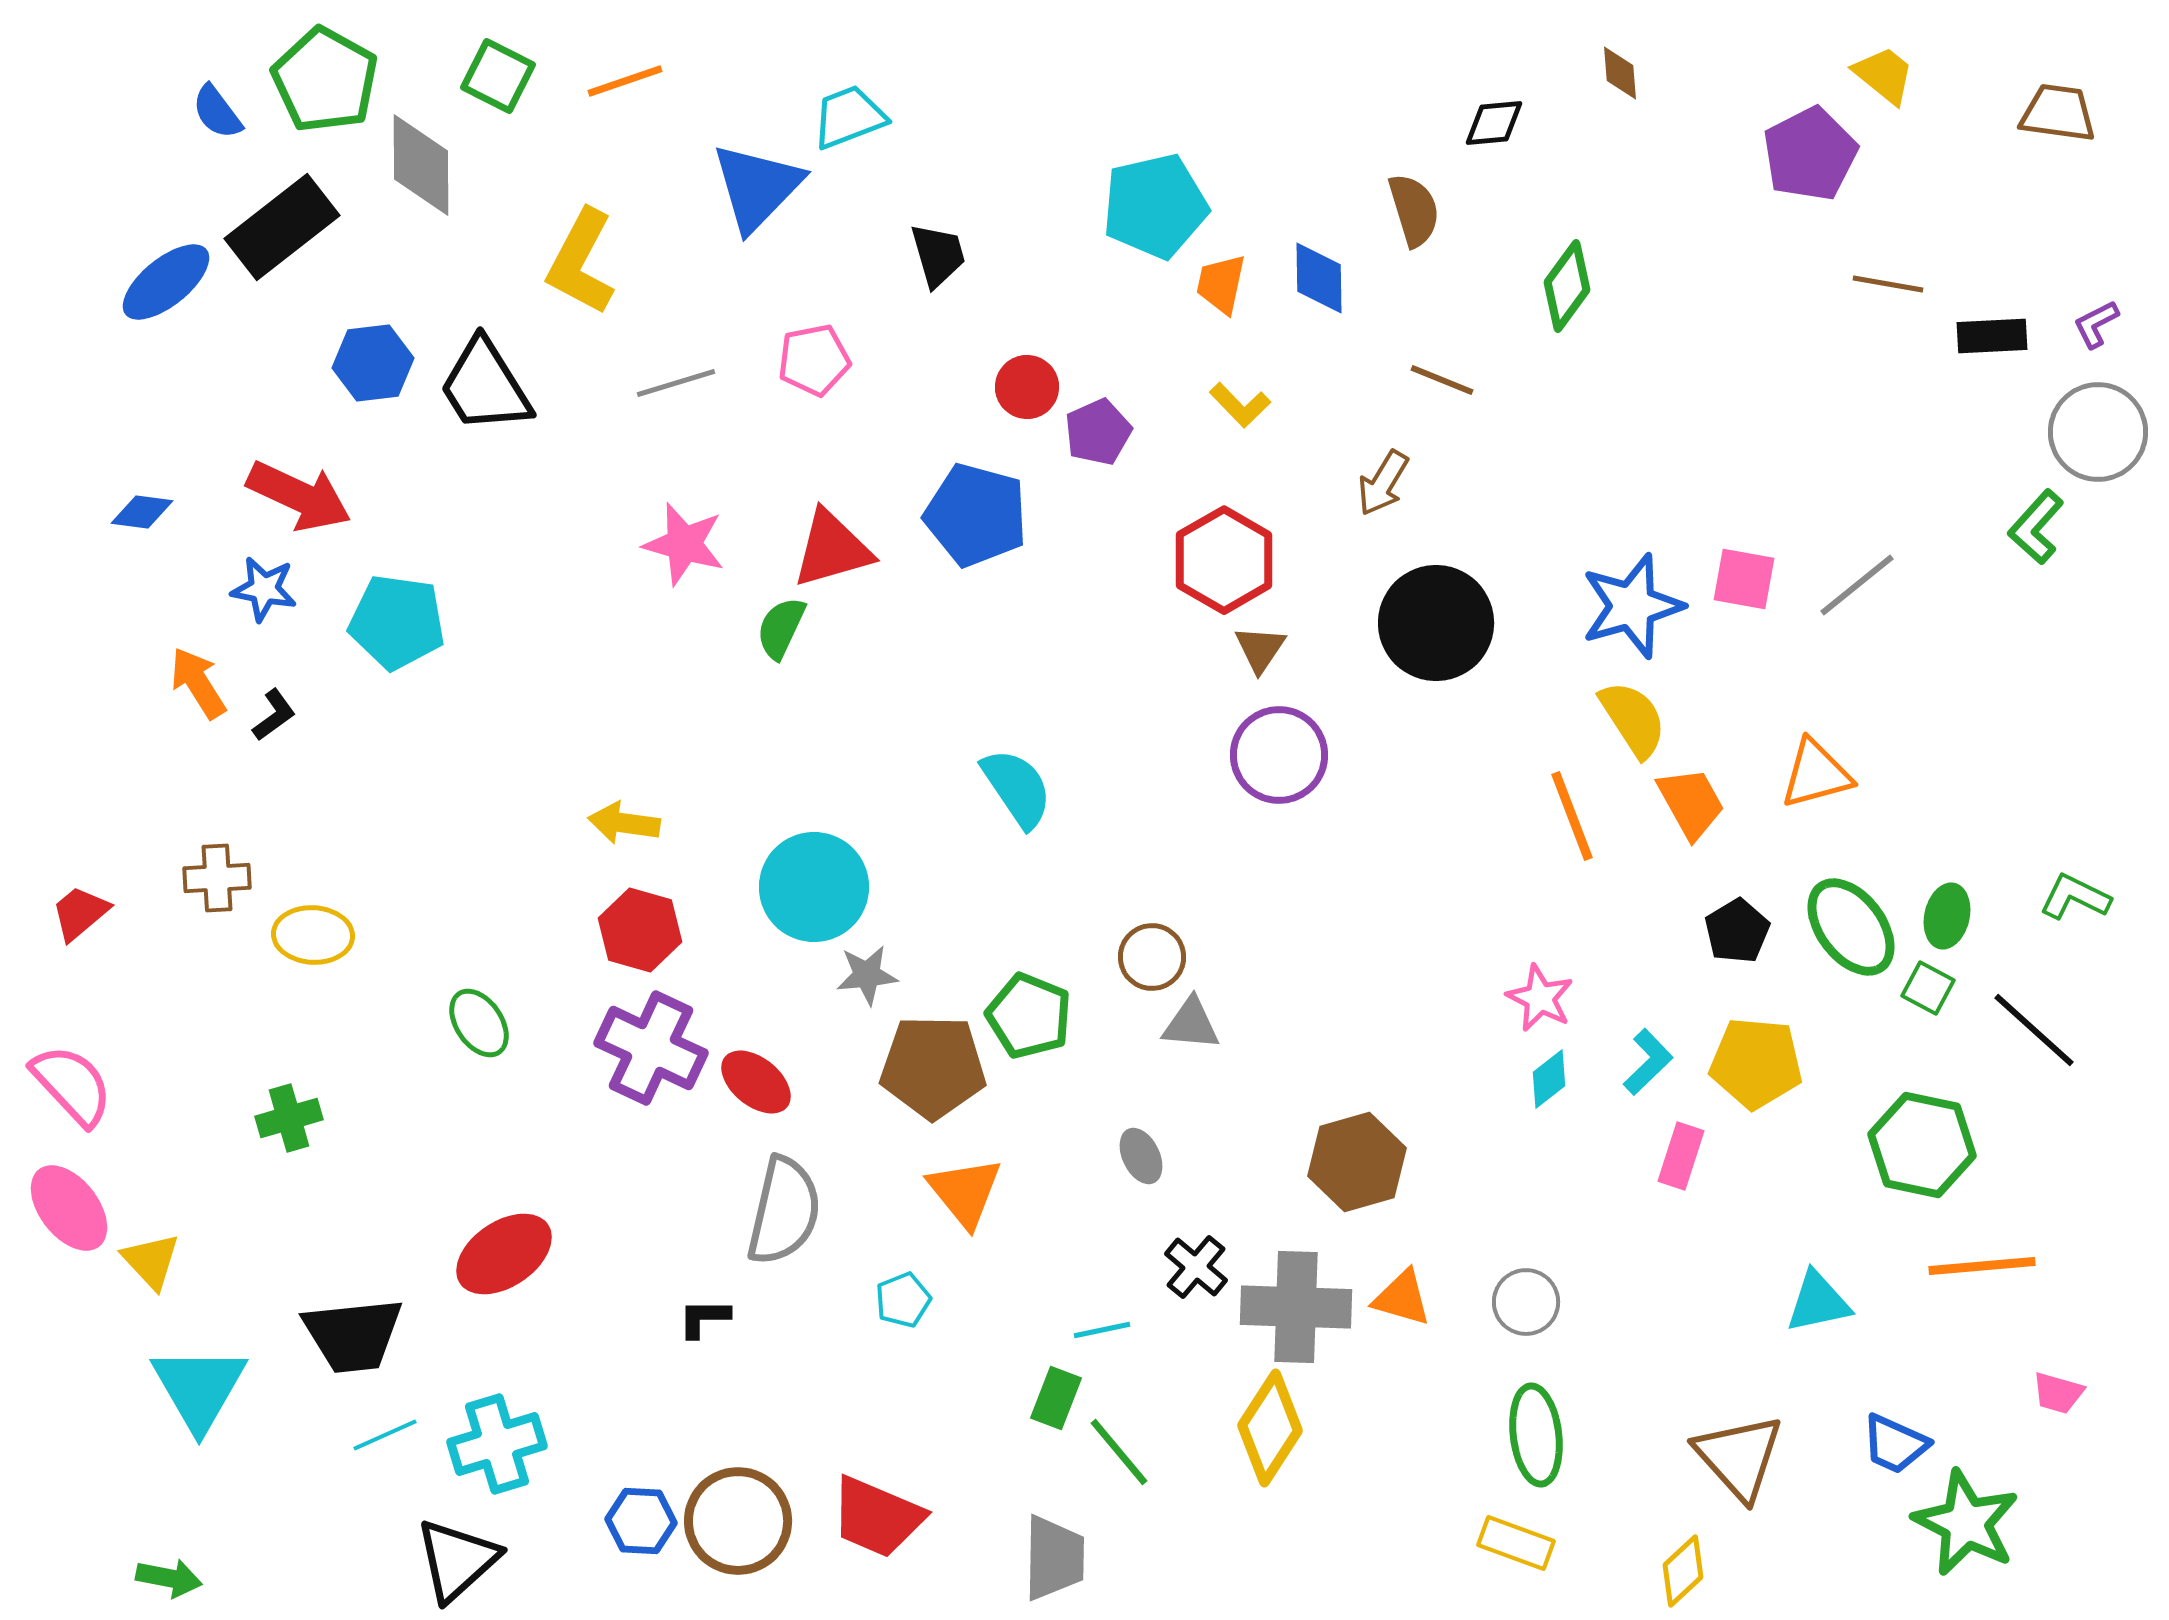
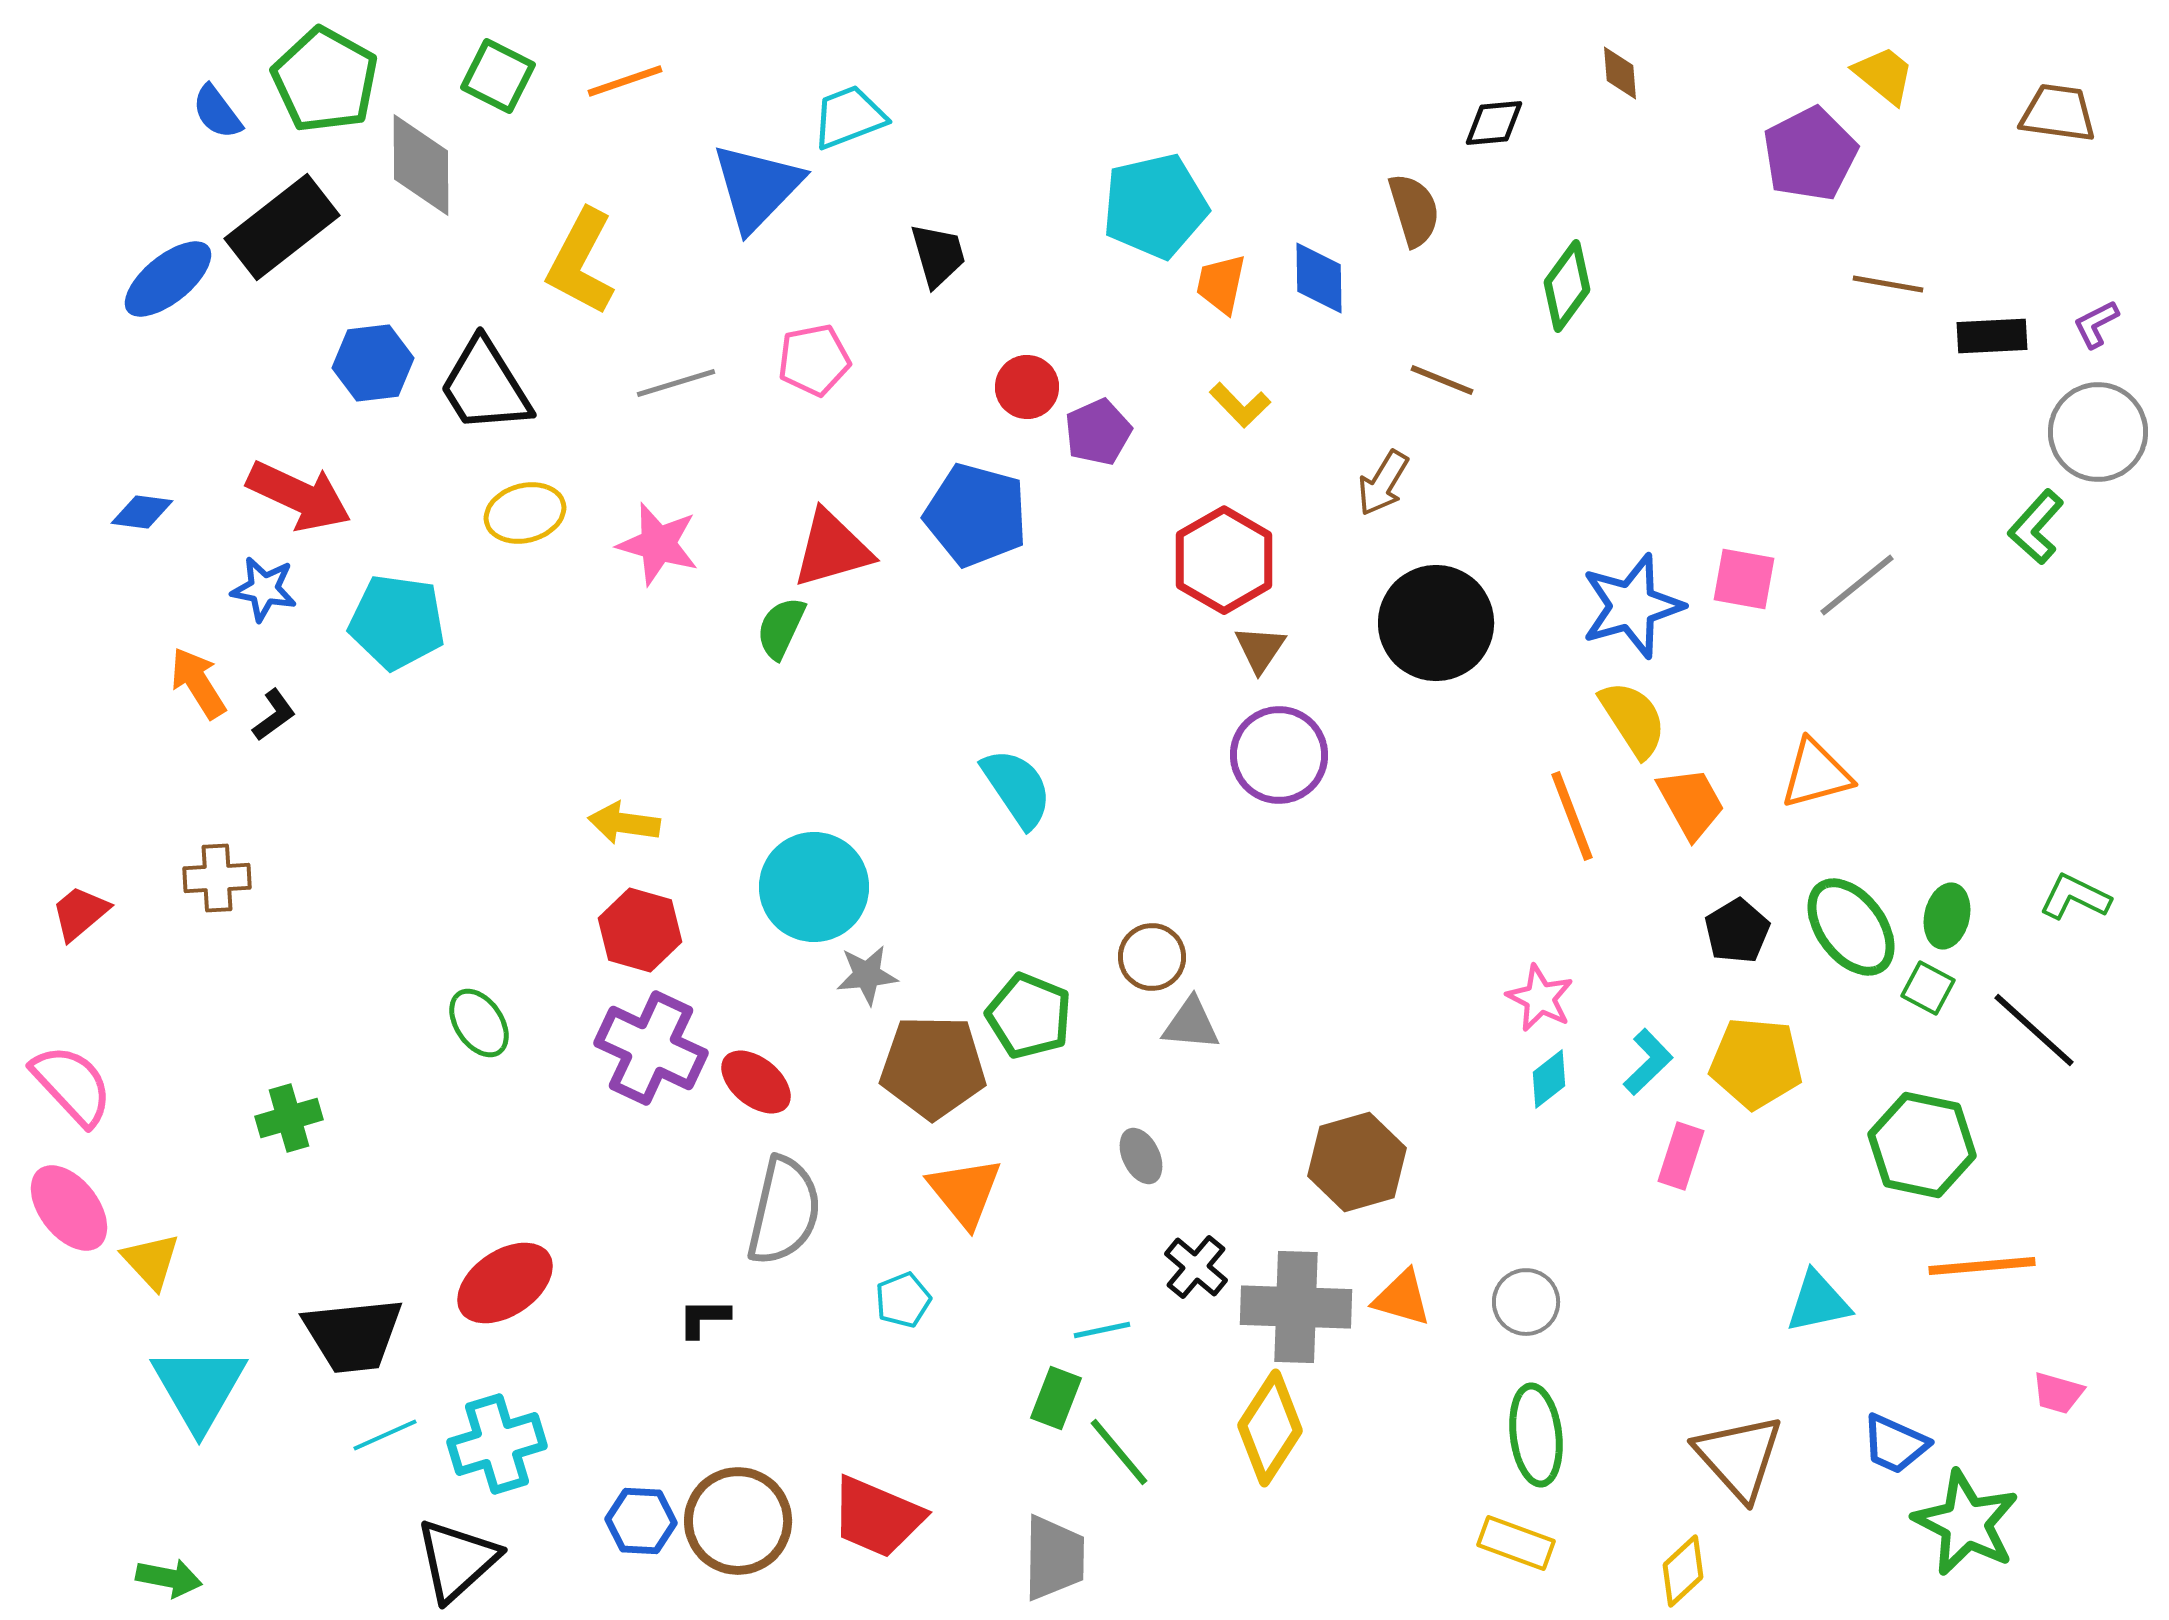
blue ellipse at (166, 282): moved 2 px right, 3 px up
pink star at (684, 544): moved 26 px left
yellow ellipse at (313, 935): moved 212 px right, 422 px up; rotated 18 degrees counterclockwise
red ellipse at (504, 1254): moved 1 px right, 29 px down
